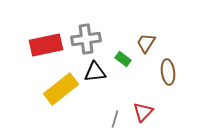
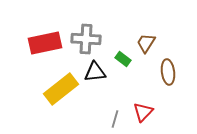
gray cross: rotated 12 degrees clockwise
red rectangle: moved 1 px left, 2 px up
